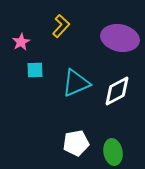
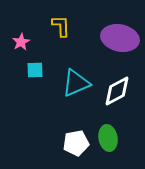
yellow L-shape: rotated 45 degrees counterclockwise
green ellipse: moved 5 px left, 14 px up
